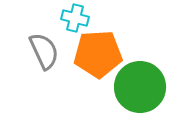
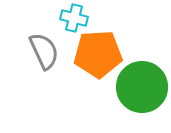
cyan cross: moved 1 px left
green circle: moved 2 px right
